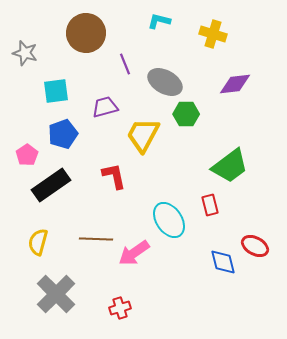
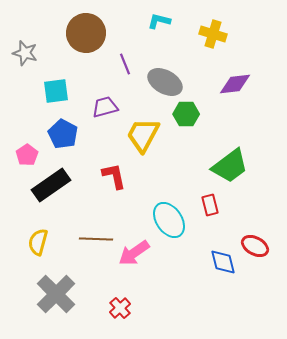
blue pentagon: rotated 24 degrees counterclockwise
red cross: rotated 25 degrees counterclockwise
